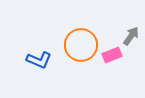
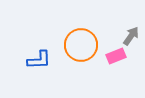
pink rectangle: moved 4 px right, 1 px down
blue L-shape: rotated 25 degrees counterclockwise
